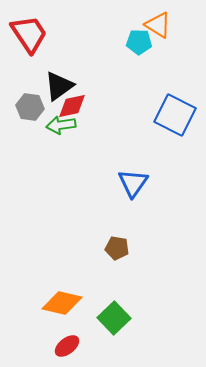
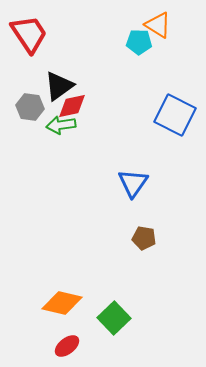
brown pentagon: moved 27 px right, 10 px up
